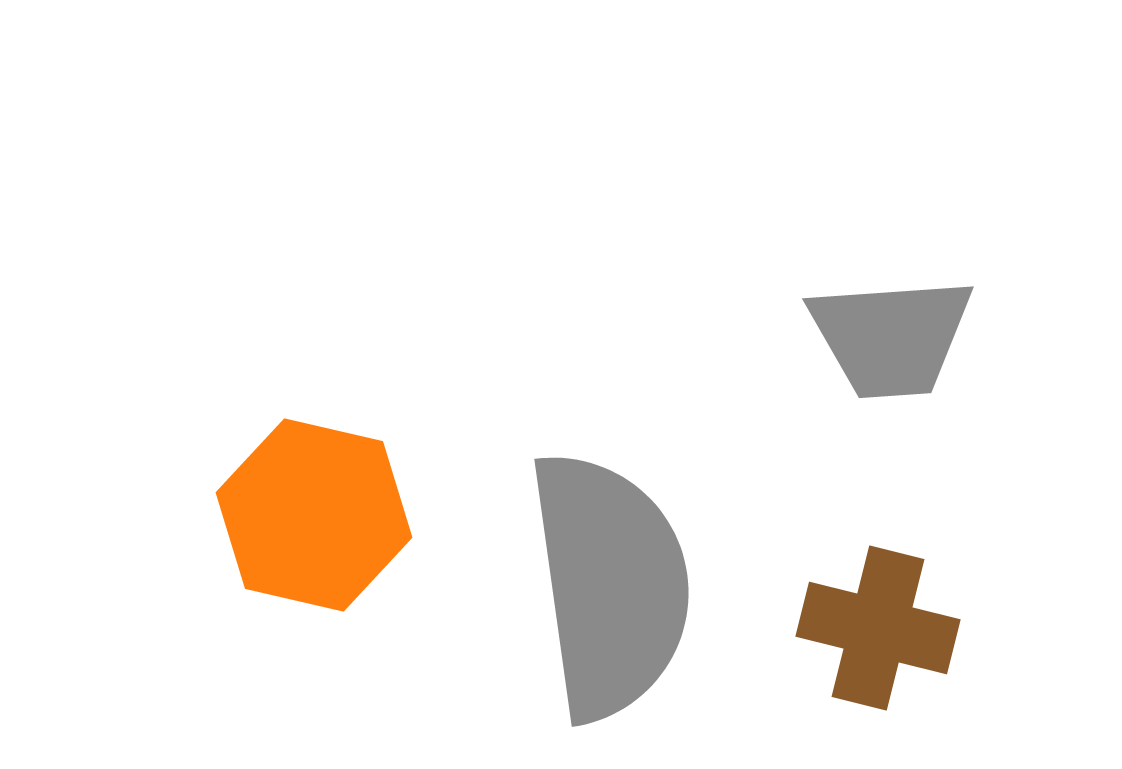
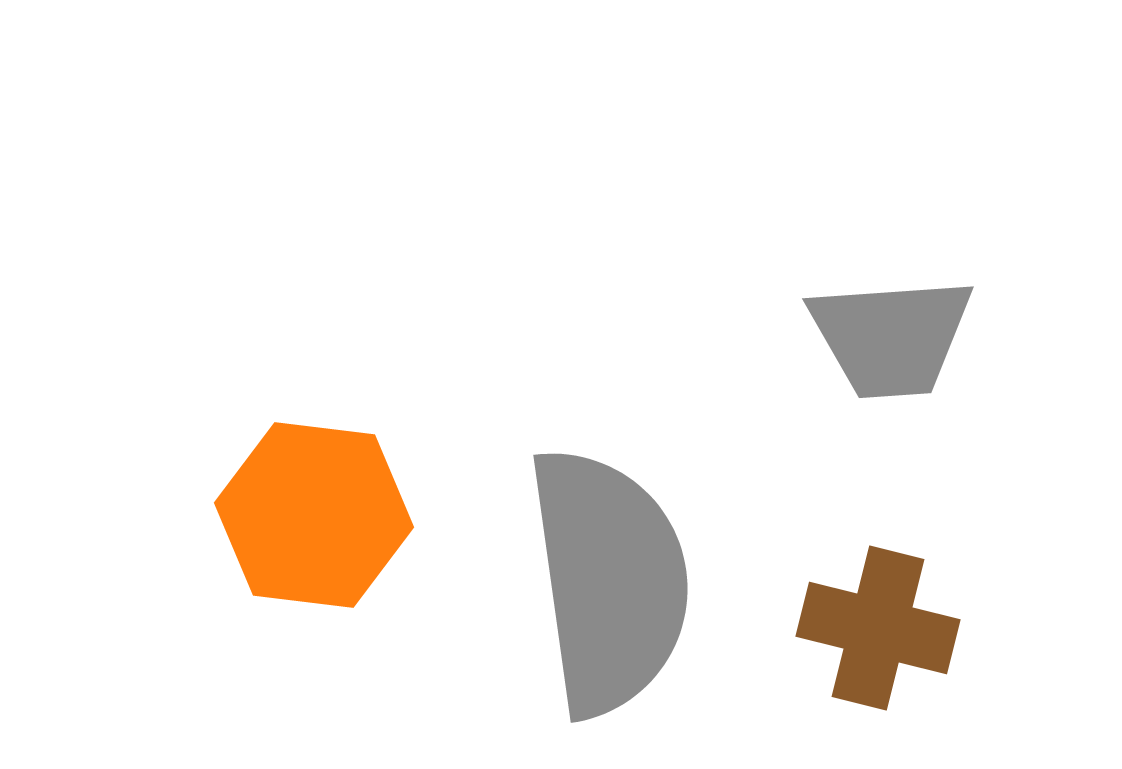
orange hexagon: rotated 6 degrees counterclockwise
gray semicircle: moved 1 px left, 4 px up
